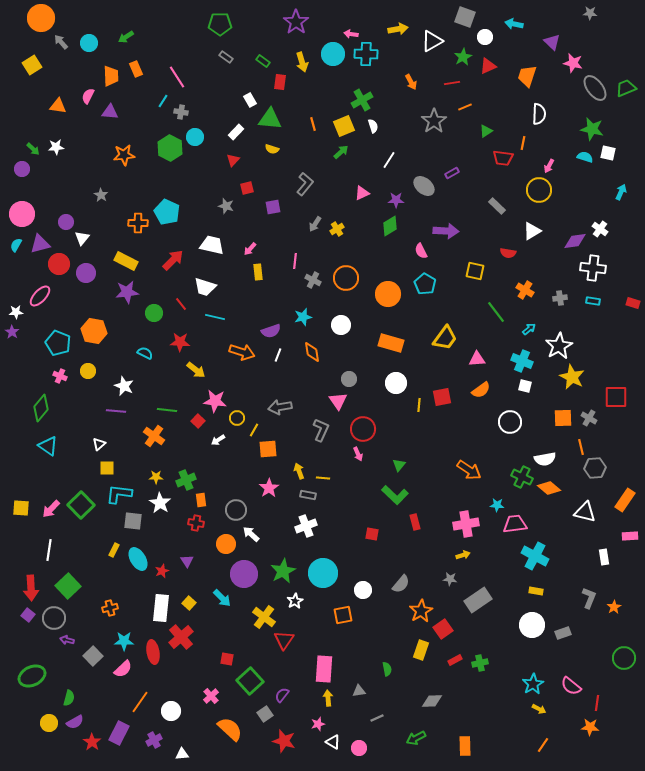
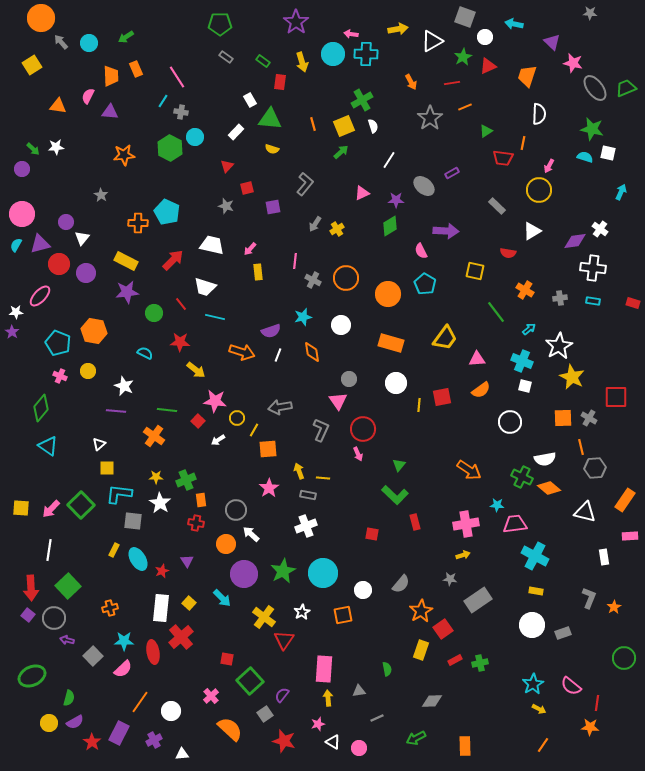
gray star at (434, 121): moved 4 px left, 3 px up
red triangle at (233, 160): moved 6 px left, 6 px down
white star at (295, 601): moved 7 px right, 11 px down
